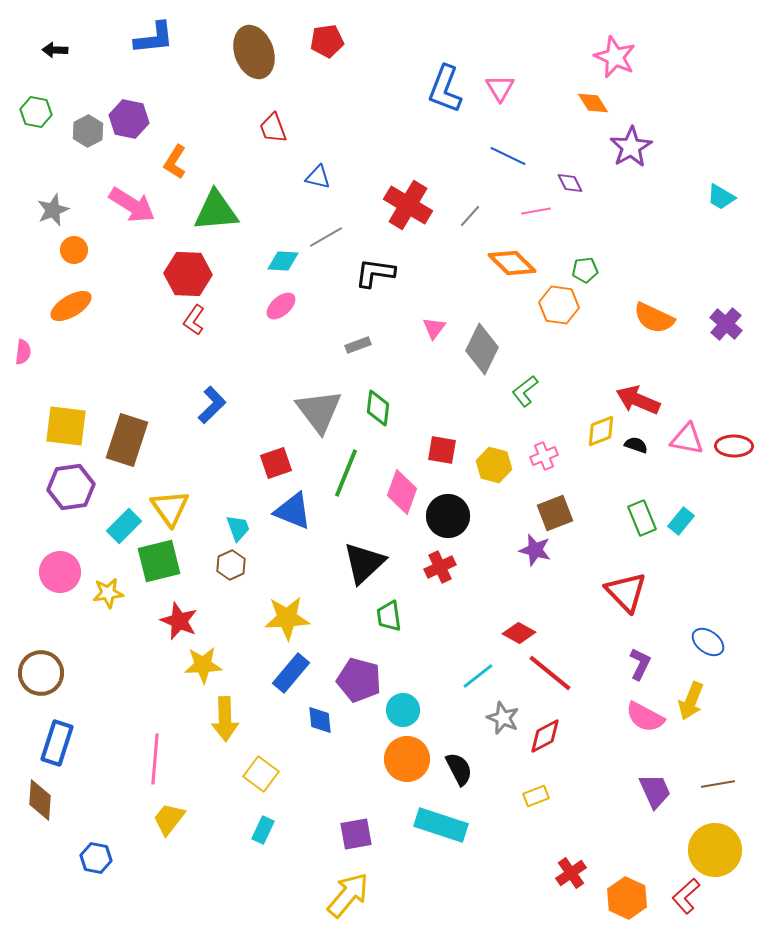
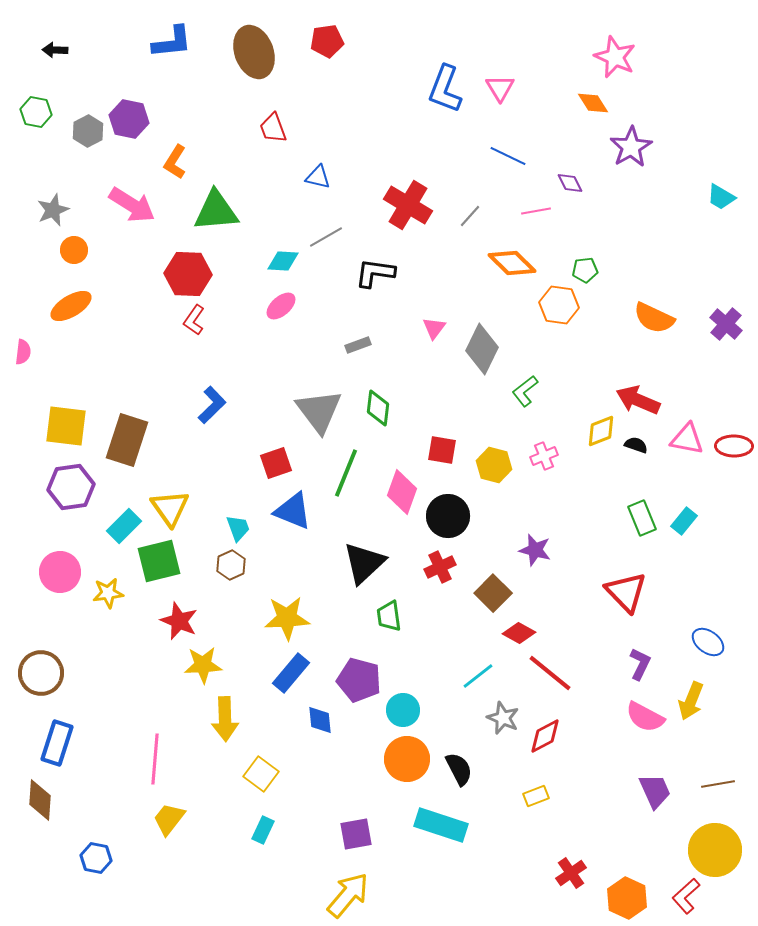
blue L-shape at (154, 38): moved 18 px right, 4 px down
brown square at (555, 513): moved 62 px left, 80 px down; rotated 24 degrees counterclockwise
cyan rectangle at (681, 521): moved 3 px right
